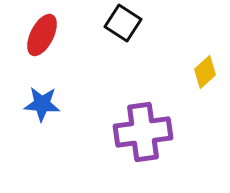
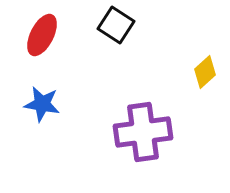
black square: moved 7 px left, 2 px down
blue star: rotated 6 degrees clockwise
